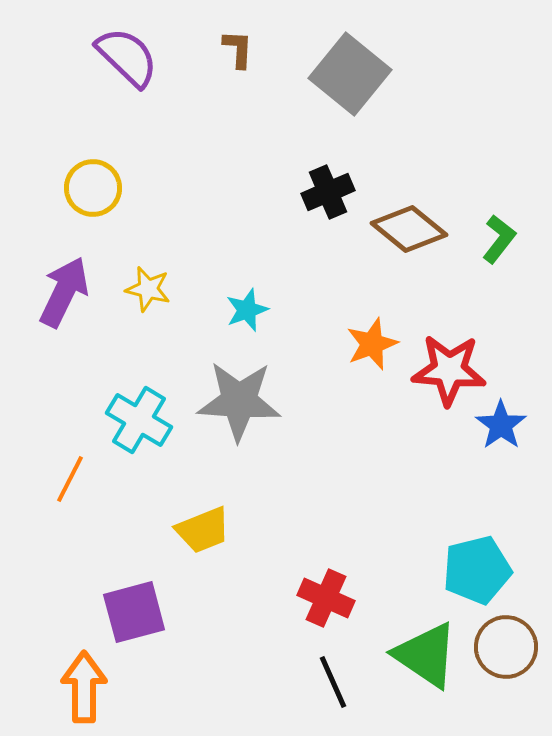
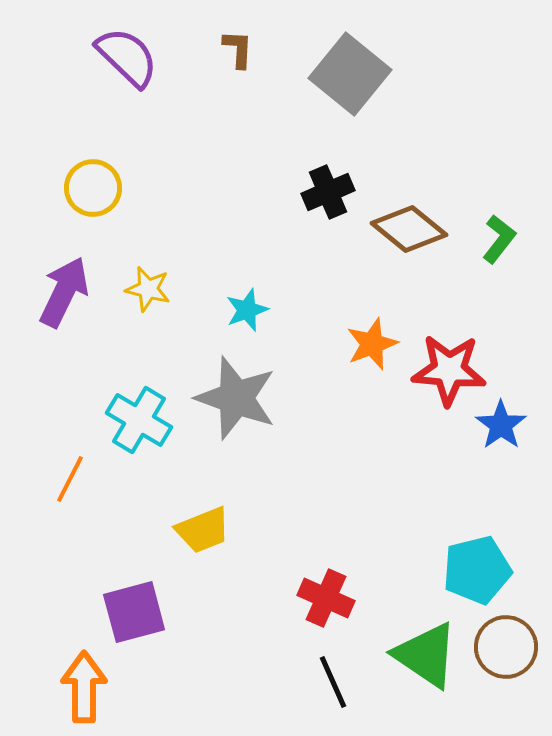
gray star: moved 3 px left, 3 px up; rotated 16 degrees clockwise
